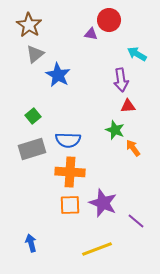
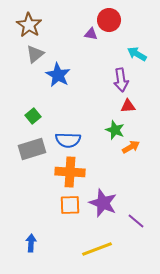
orange arrow: moved 2 px left, 1 px up; rotated 96 degrees clockwise
blue arrow: rotated 18 degrees clockwise
